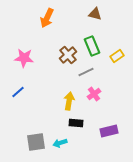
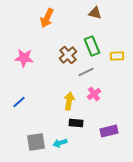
brown triangle: moved 1 px up
yellow rectangle: rotated 32 degrees clockwise
blue line: moved 1 px right, 10 px down
